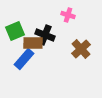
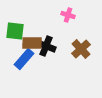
green square: rotated 30 degrees clockwise
black cross: moved 1 px right, 11 px down
brown rectangle: moved 1 px left
